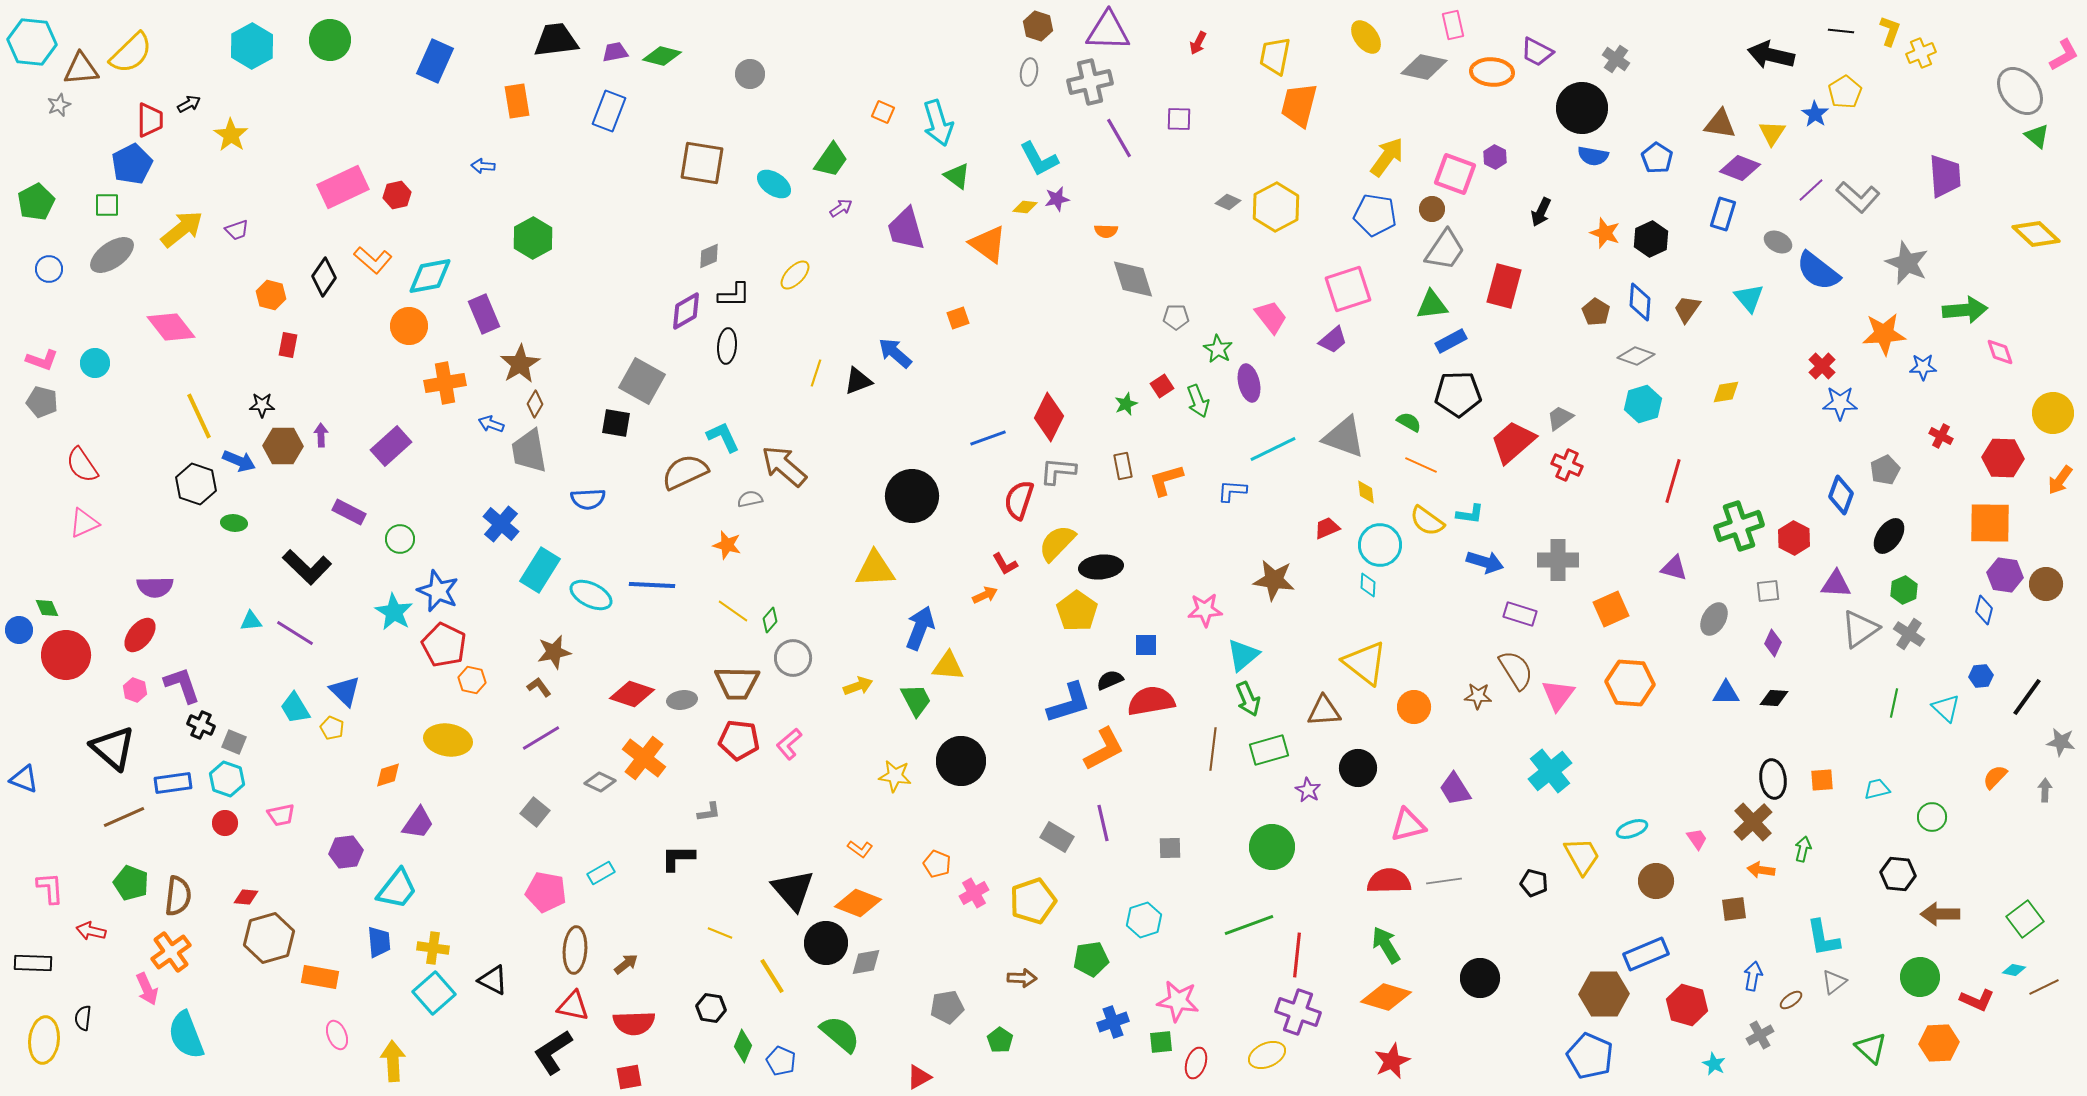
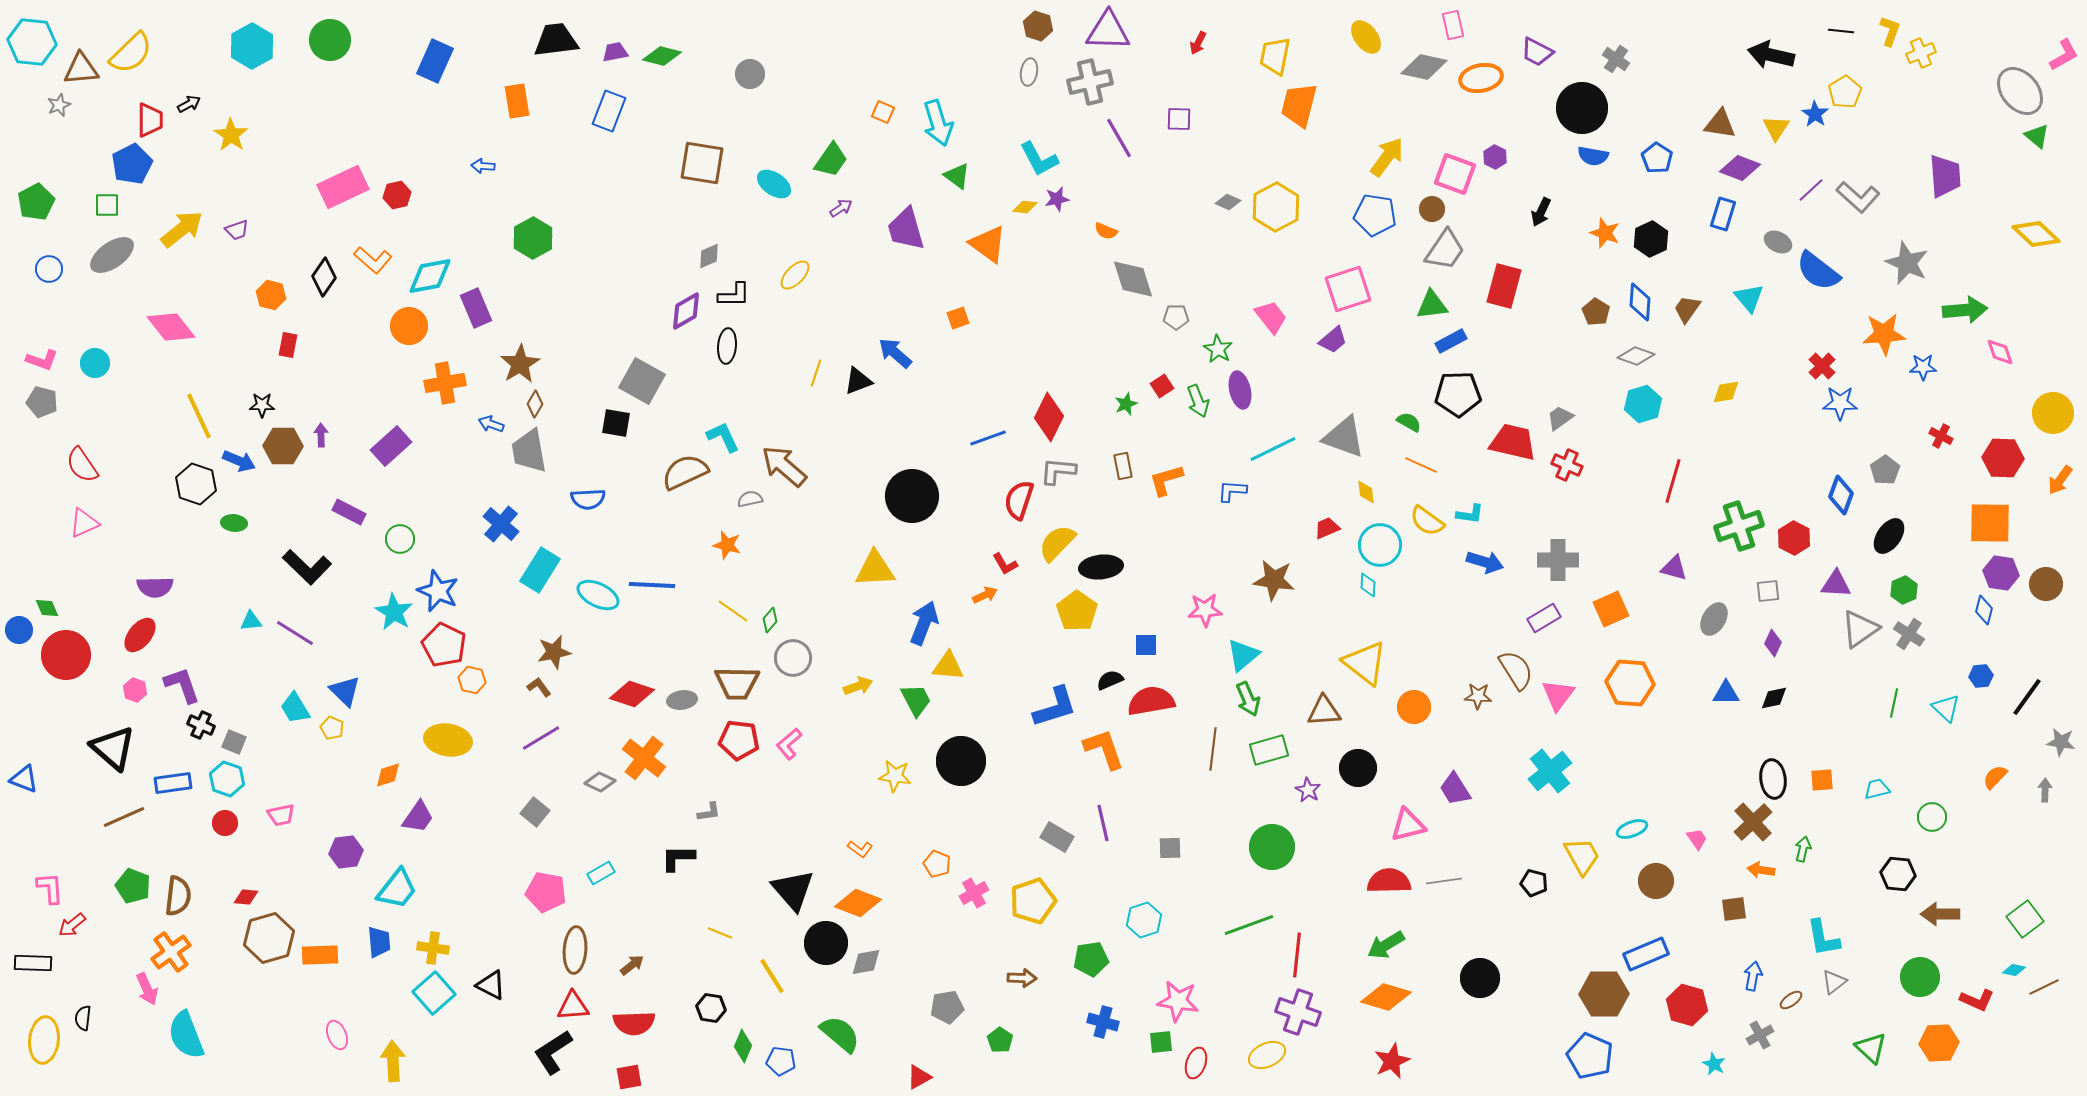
orange ellipse at (1492, 72): moved 11 px left, 6 px down; rotated 15 degrees counterclockwise
yellow triangle at (1772, 133): moved 4 px right, 5 px up
orange semicircle at (1106, 231): rotated 20 degrees clockwise
purple rectangle at (484, 314): moved 8 px left, 6 px up
purple ellipse at (1249, 383): moved 9 px left, 7 px down
red trapezoid at (1513, 442): rotated 54 degrees clockwise
gray pentagon at (1885, 470): rotated 8 degrees counterclockwise
purple hexagon at (2005, 575): moved 4 px left, 2 px up
cyan ellipse at (591, 595): moved 7 px right
purple rectangle at (1520, 614): moved 24 px right, 4 px down; rotated 48 degrees counterclockwise
blue arrow at (920, 628): moved 4 px right, 5 px up
black diamond at (1774, 698): rotated 16 degrees counterclockwise
blue L-shape at (1069, 703): moved 14 px left, 4 px down
orange L-shape at (1104, 749): rotated 81 degrees counterclockwise
purple trapezoid at (418, 823): moved 6 px up
green pentagon at (131, 883): moved 2 px right, 3 px down
red arrow at (91, 931): moved 19 px left, 6 px up; rotated 52 degrees counterclockwise
green arrow at (1386, 945): rotated 90 degrees counterclockwise
brown arrow at (626, 964): moved 6 px right, 1 px down
orange rectangle at (320, 977): moved 22 px up; rotated 12 degrees counterclockwise
black triangle at (493, 980): moved 2 px left, 5 px down
red triangle at (573, 1006): rotated 16 degrees counterclockwise
blue cross at (1113, 1022): moved 10 px left; rotated 36 degrees clockwise
blue pentagon at (781, 1061): rotated 16 degrees counterclockwise
